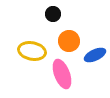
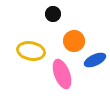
orange circle: moved 5 px right
yellow ellipse: moved 1 px left
blue ellipse: moved 5 px down
